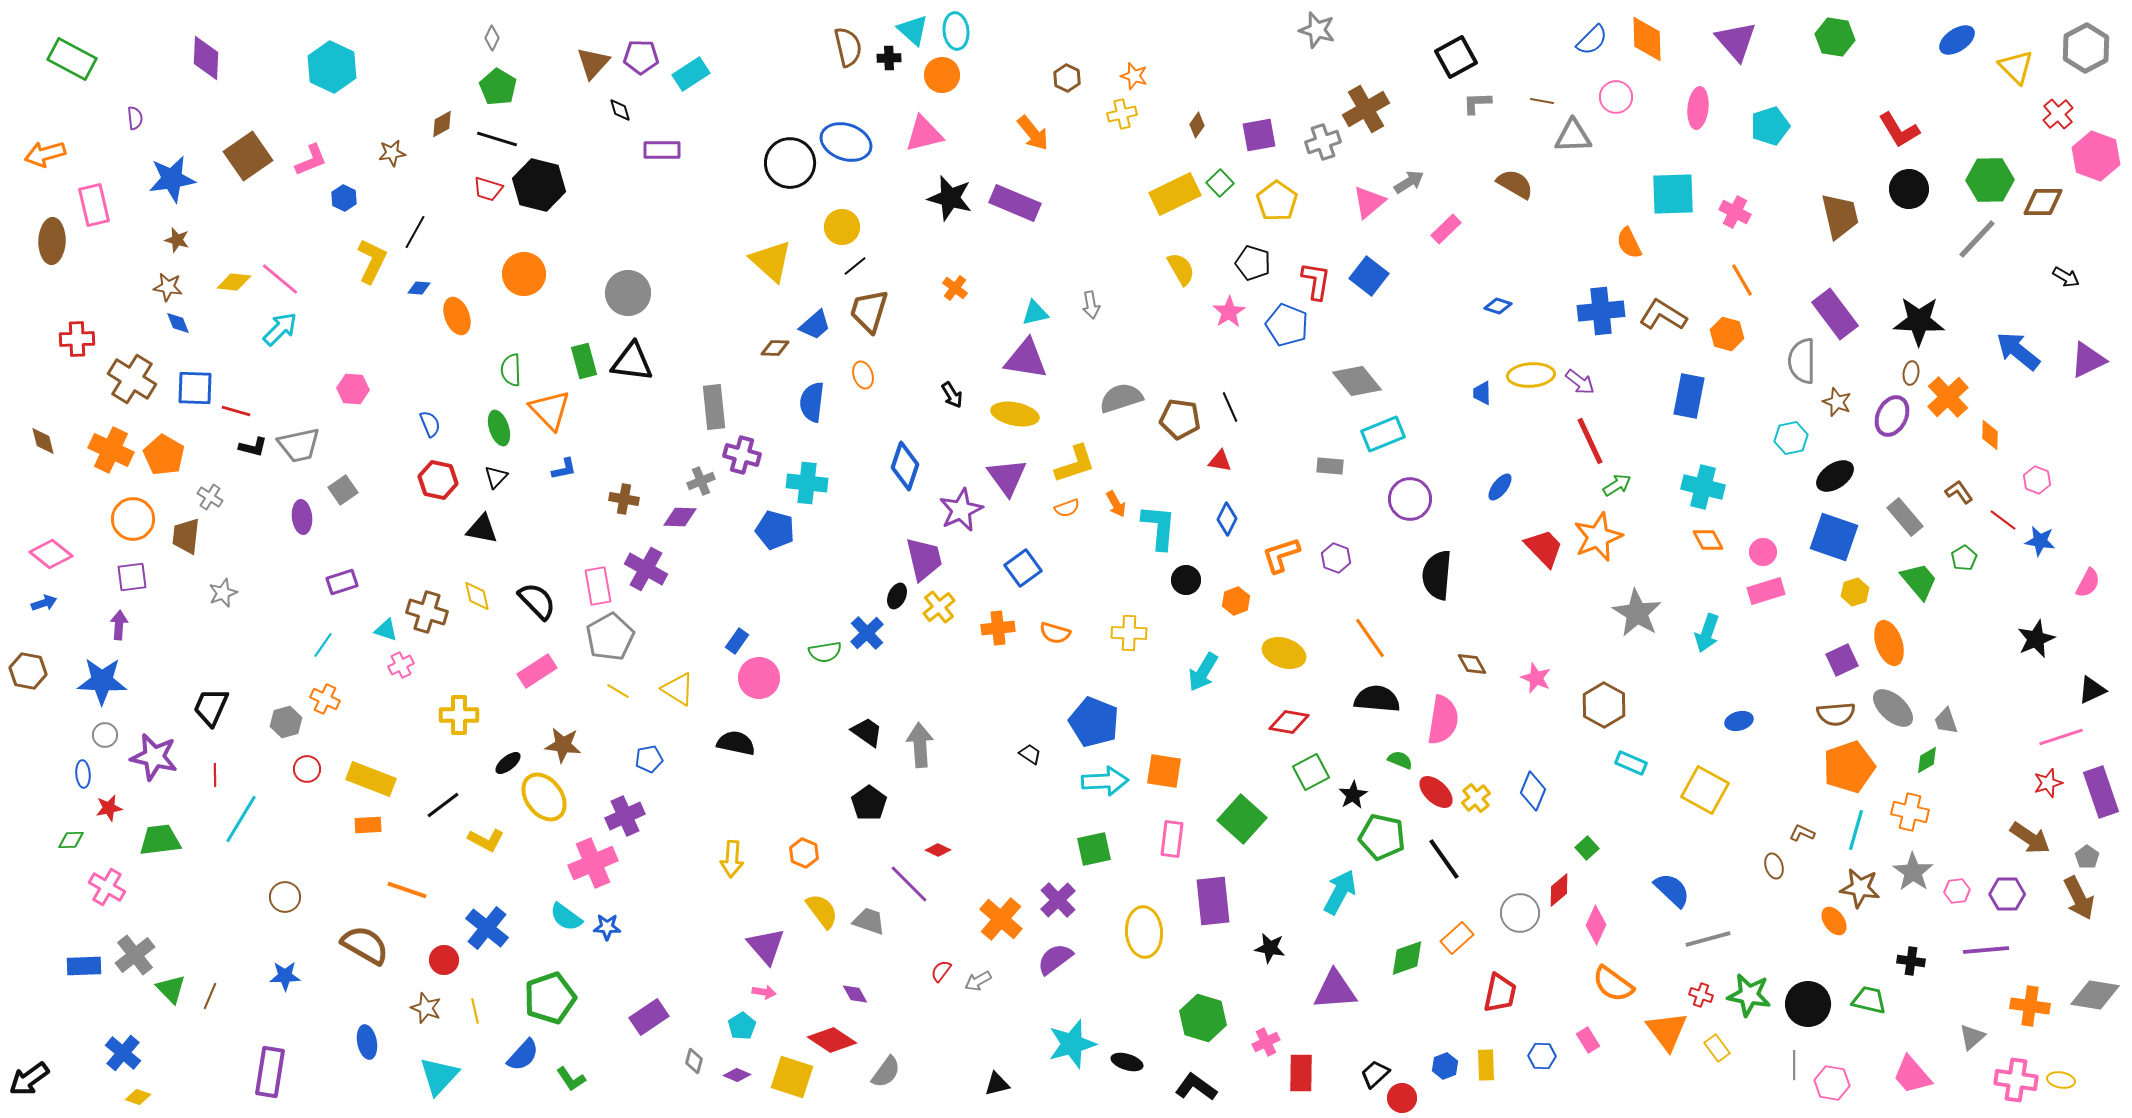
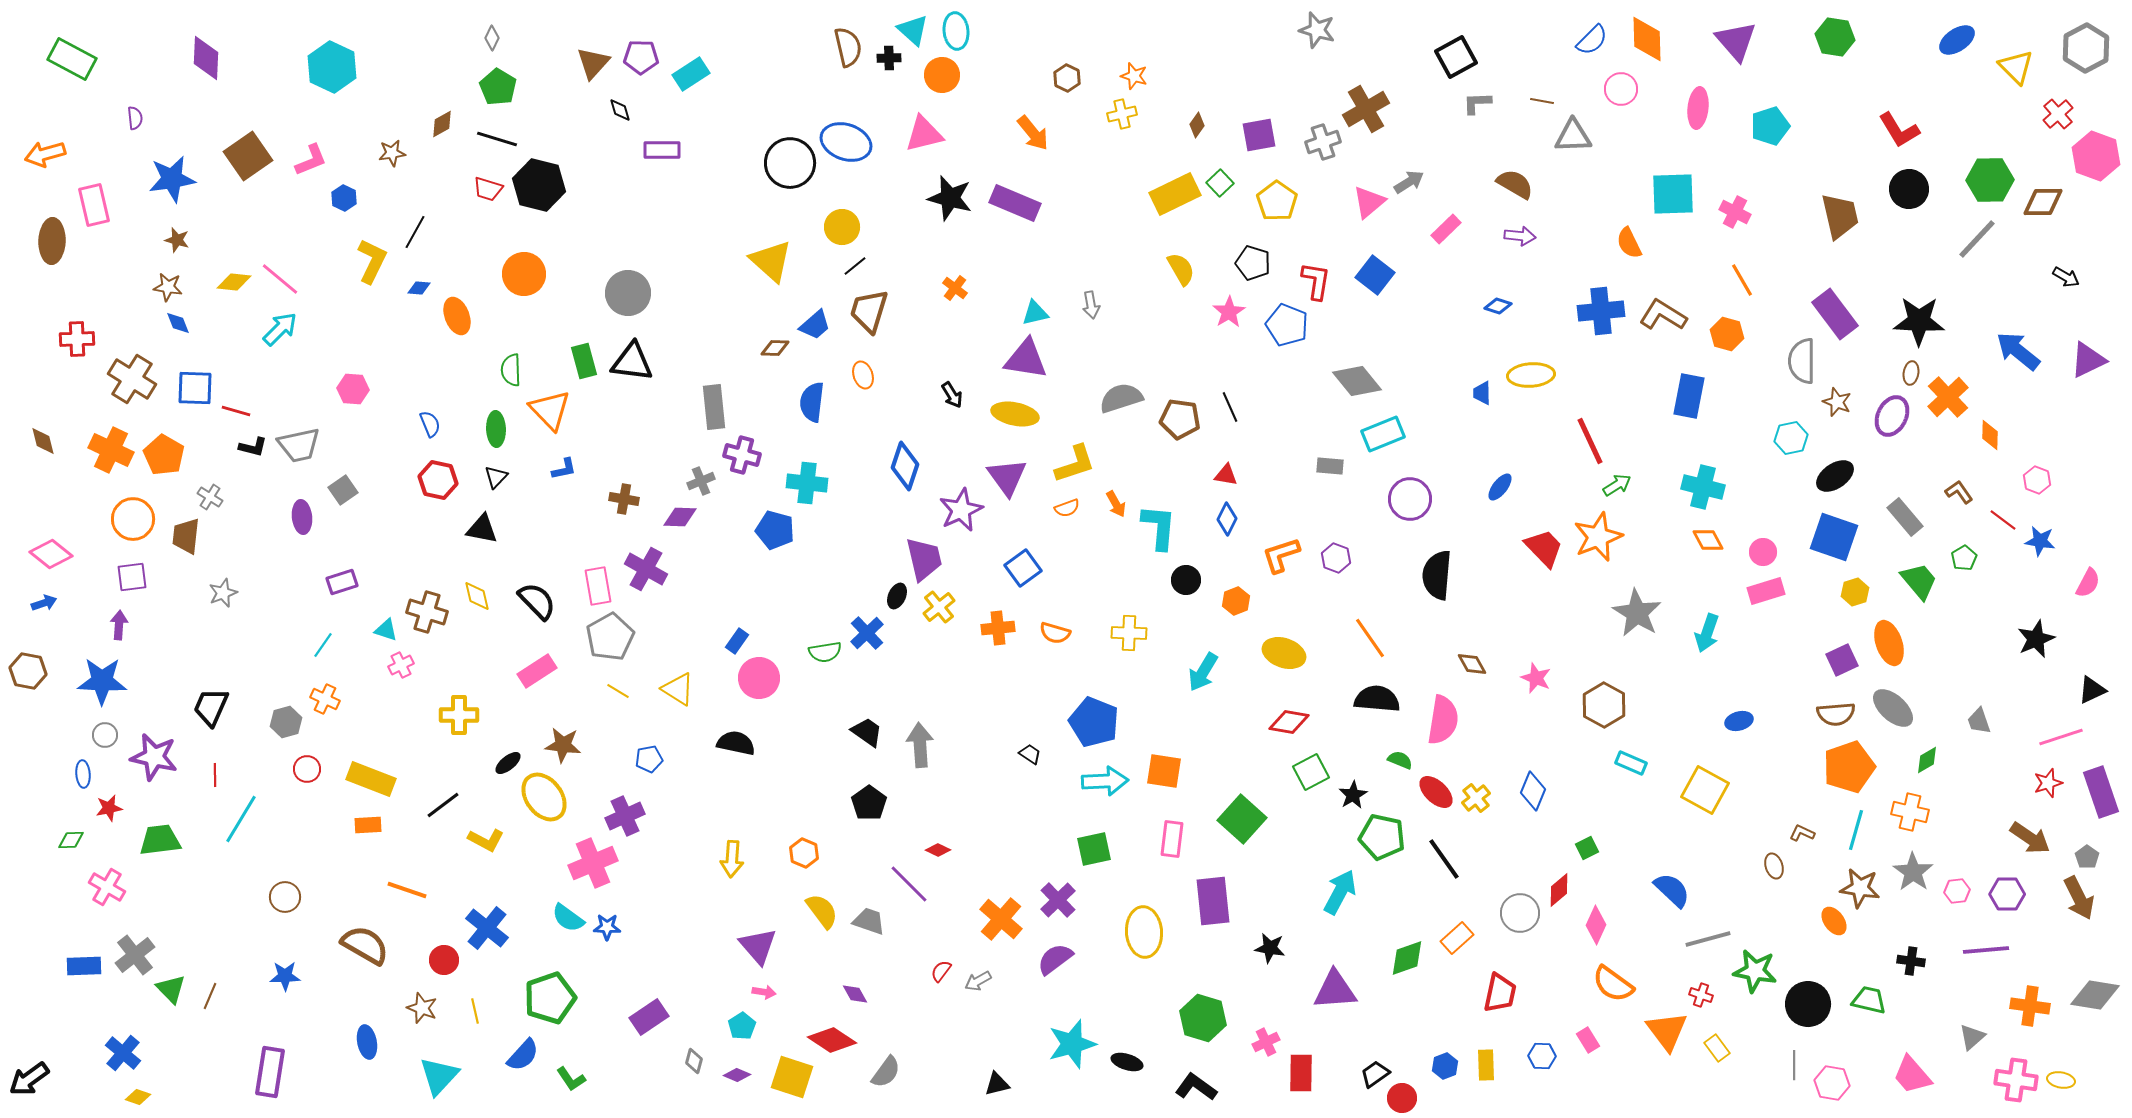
pink circle at (1616, 97): moved 5 px right, 8 px up
blue square at (1369, 276): moved 6 px right, 1 px up
purple arrow at (1580, 382): moved 60 px left, 146 px up; rotated 32 degrees counterclockwise
green ellipse at (499, 428): moved 3 px left, 1 px down; rotated 16 degrees clockwise
red triangle at (1220, 461): moved 6 px right, 14 px down
gray trapezoid at (1946, 721): moved 33 px right
green square at (1587, 848): rotated 15 degrees clockwise
cyan semicircle at (566, 917): moved 2 px right, 1 px down
purple triangle at (766, 946): moved 8 px left
green star at (1749, 995): moved 6 px right, 24 px up
brown star at (426, 1008): moved 4 px left
black trapezoid at (1375, 1074): rotated 8 degrees clockwise
